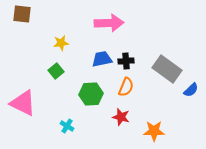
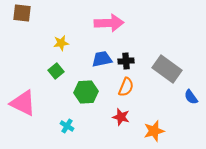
brown square: moved 1 px up
blue semicircle: moved 7 px down; rotated 98 degrees clockwise
green hexagon: moved 5 px left, 2 px up
orange star: rotated 15 degrees counterclockwise
